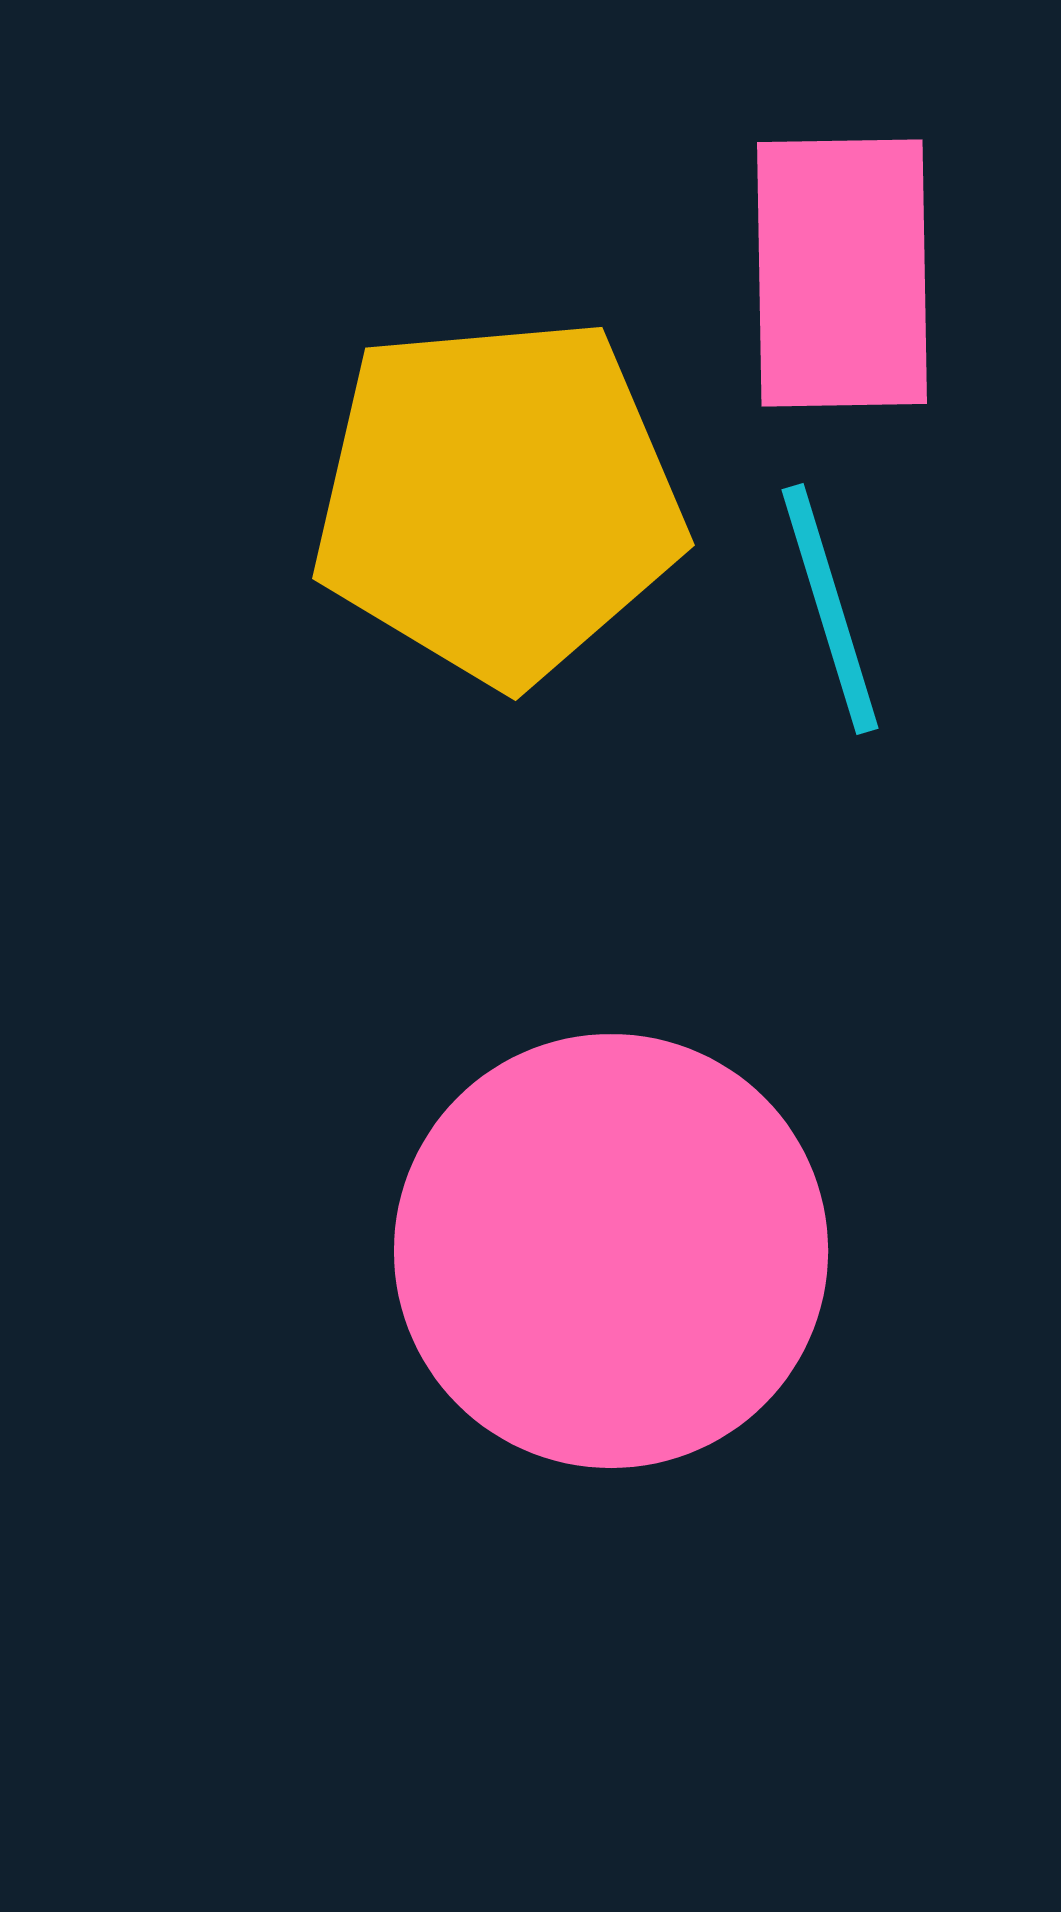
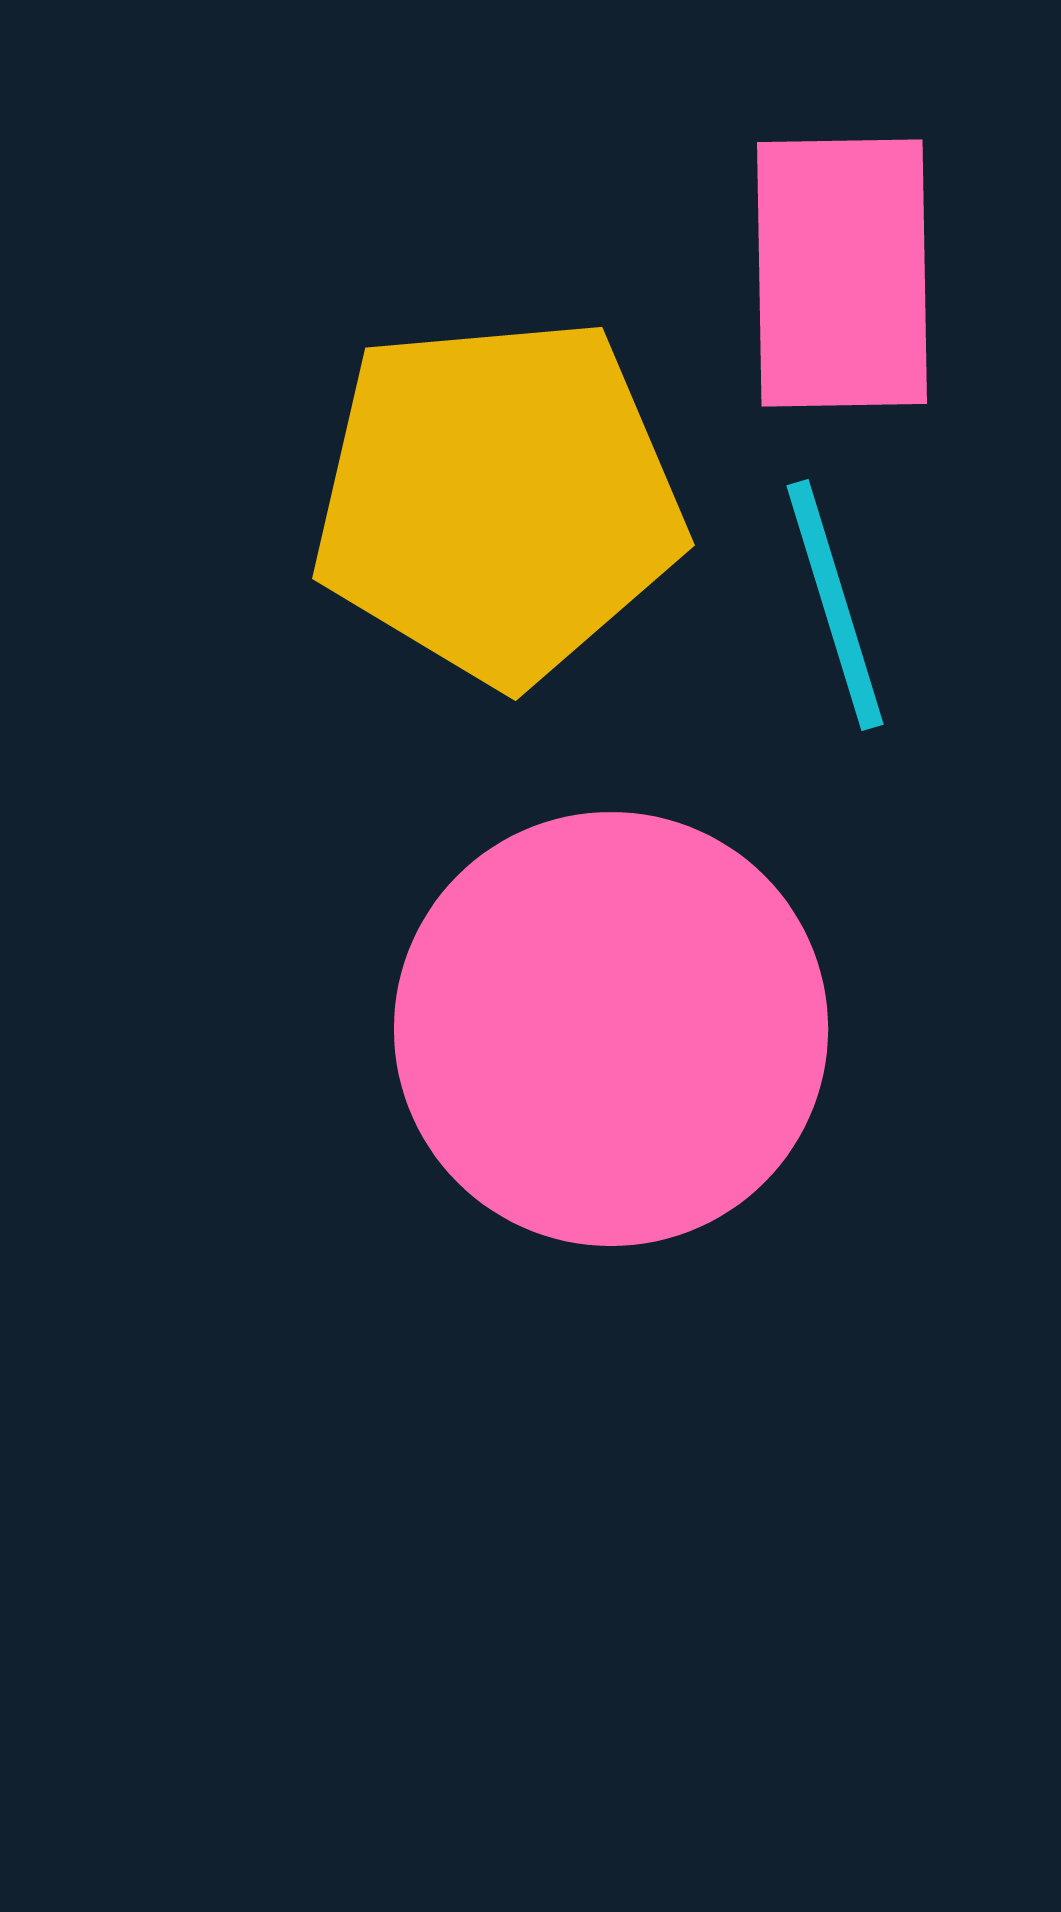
cyan line: moved 5 px right, 4 px up
pink circle: moved 222 px up
